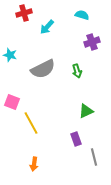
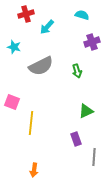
red cross: moved 2 px right, 1 px down
cyan star: moved 4 px right, 8 px up
gray semicircle: moved 2 px left, 3 px up
yellow line: rotated 35 degrees clockwise
gray line: rotated 18 degrees clockwise
orange arrow: moved 6 px down
